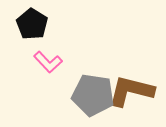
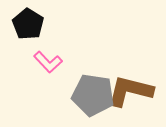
black pentagon: moved 4 px left
brown L-shape: moved 1 px left
